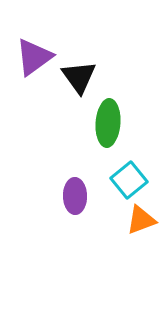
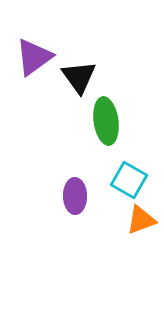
green ellipse: moved 2 px left, 2 px up; rotated 12 degrees counterclockwise
cyan square: rotated 21 degrees counterclockwise
